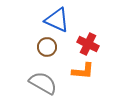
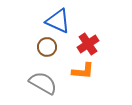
blue triangle: moved 1 px right, 1 px down
red cross: rotated 30 degrees clockwise
